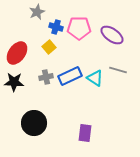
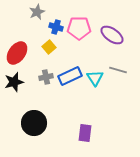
cyan triangle: rotated 24 degrees clockwise
black star: rotated 18 degrees counterclockwise
